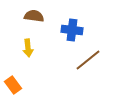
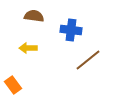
blue cross: moved 1 px left
yellow arrow: rotated 96 degrees clockwise
